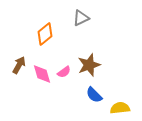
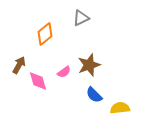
pink diamond: moved 4 px left, 7 px down
